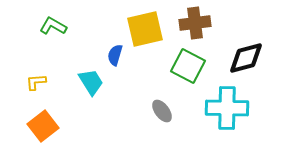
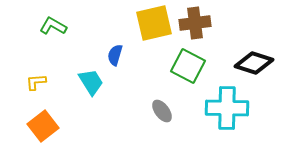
yellow square: moved 9 px right, 6 px up
black diamond: moved 8 px right, 5 px down; rotated 33 degrees clockwise
